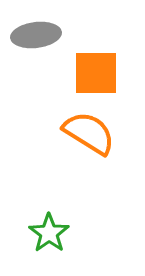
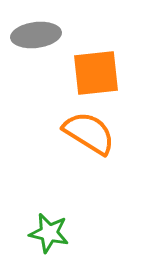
orange square: rotated 6 degrees counterclockwise
green star: rotated 24 degrees counterclockwise
